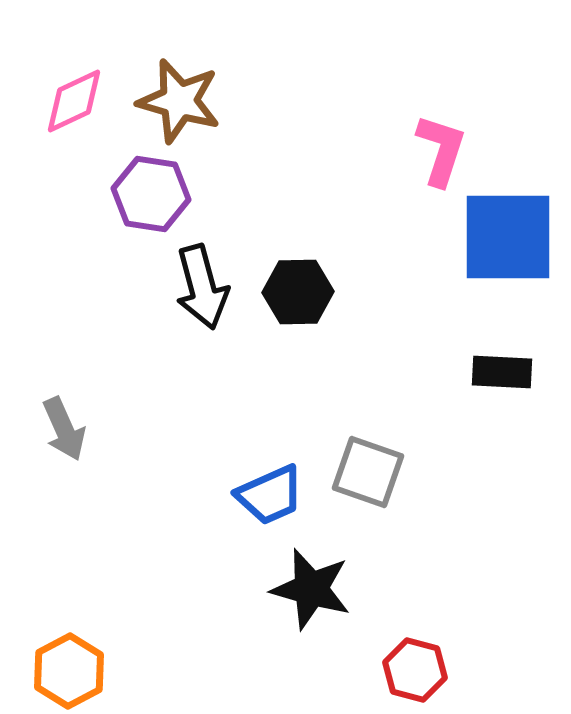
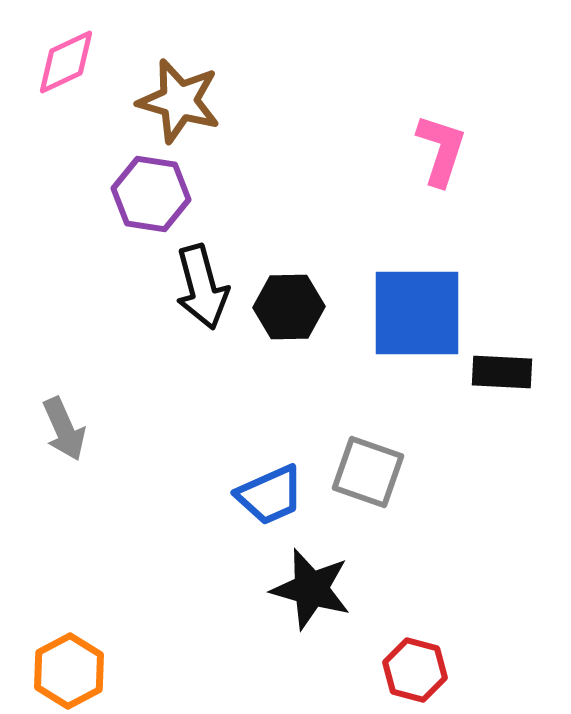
pink diamond: moved 8 px left, 39 px up
blue square: moved 91 px left, 76 px down
black hexagon: moved 9 px left, 15 px down
